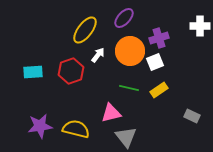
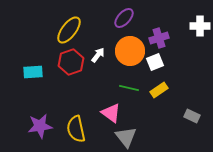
yellow ellipse: moved 16 px left
red hexagon: moved 9 px up
pink triangle: rotated 50 degrees clockwise
yellow semicircle: rotated 116 degrees counterclockwise
